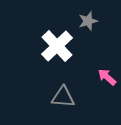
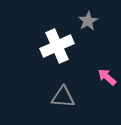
gray star: rotated 12 degrees counterclockwise
white cross: rotated 20 degrees clockwise
